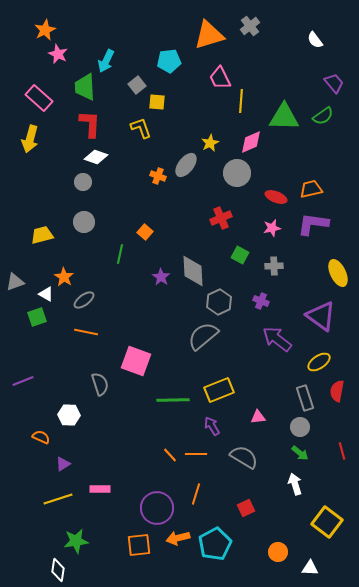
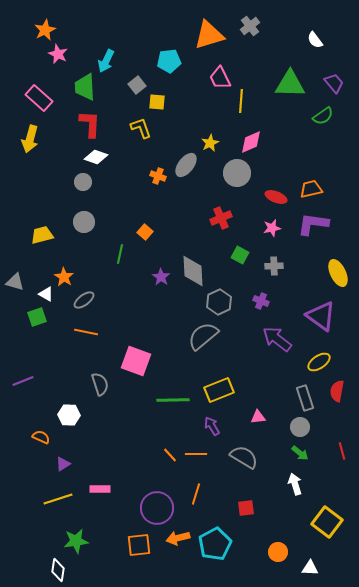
green triangle at (284, 117): moved 6 px right, 33 px up
gray triangle at (15, 282): rotated 36 degrees clockwise
red square at (246, 508): rotated 18 degrees clockwise
